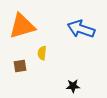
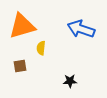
yellow semicircle: moved 1 px left, 5 px up
black star: moved 3 px left, 5 px up
